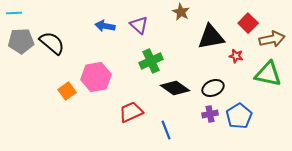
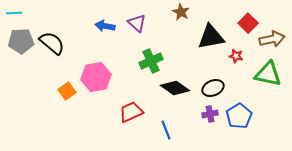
purple triangle: moved 2 px left, 2 px up
